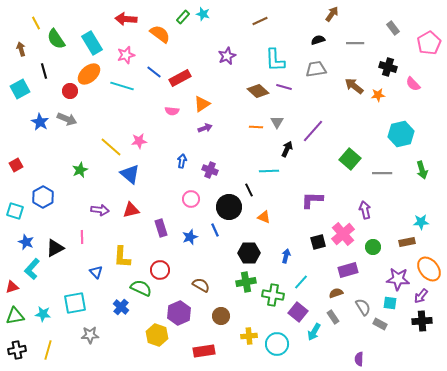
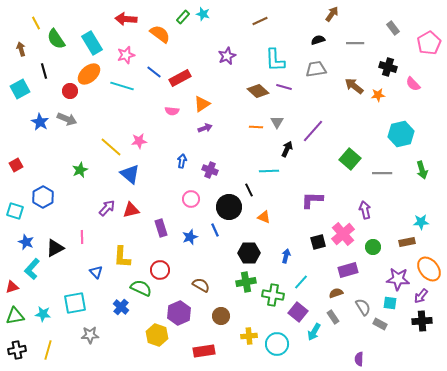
purple arrow at (100, 210): moved 7 px right, 2 px up; rotated 54 degrees counterclockwise
